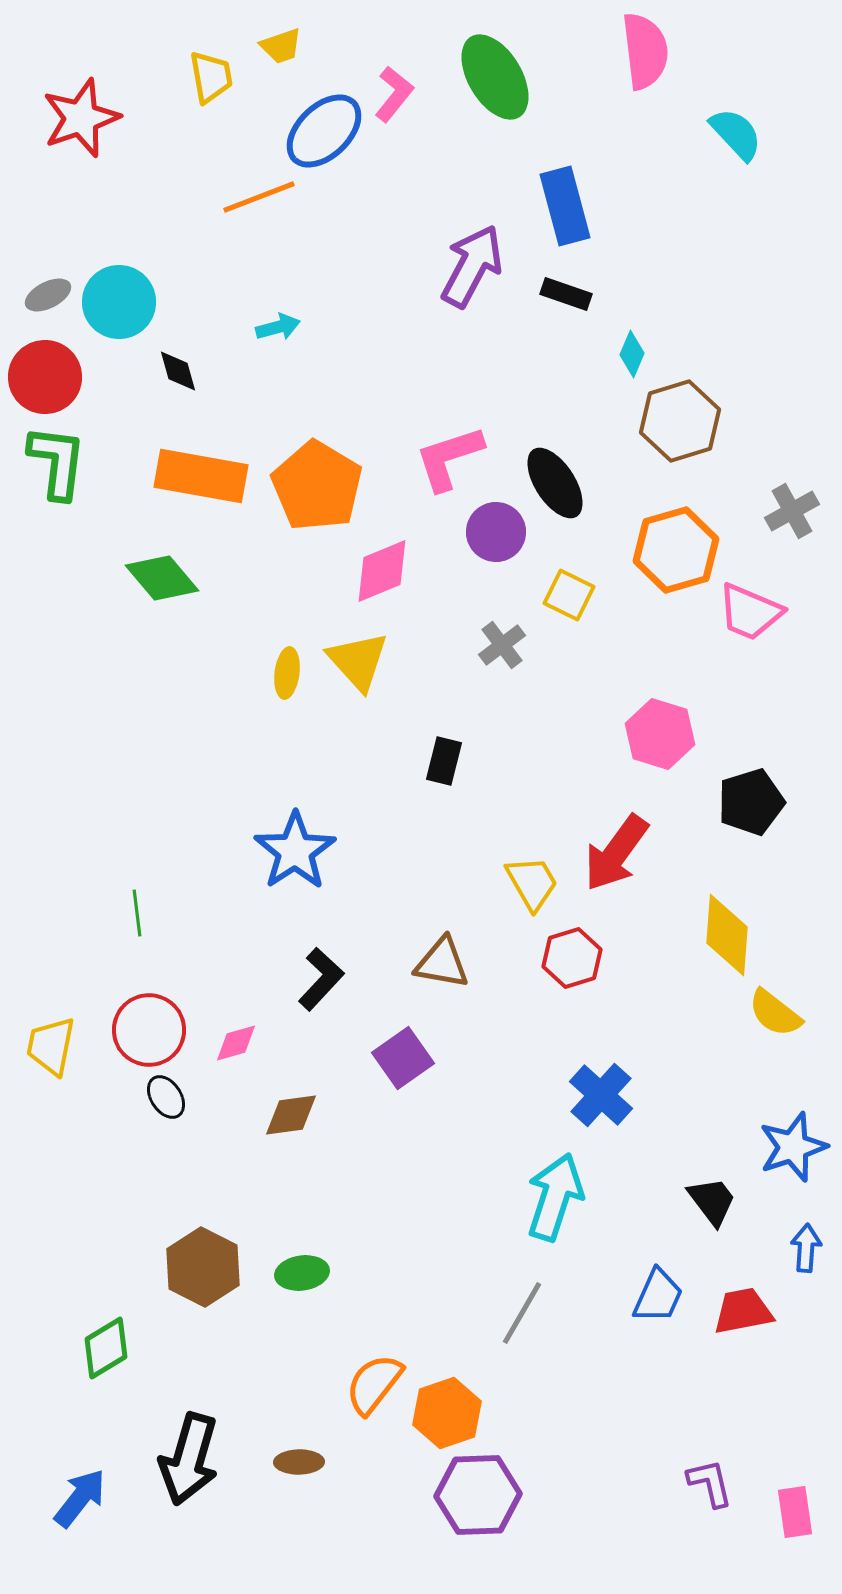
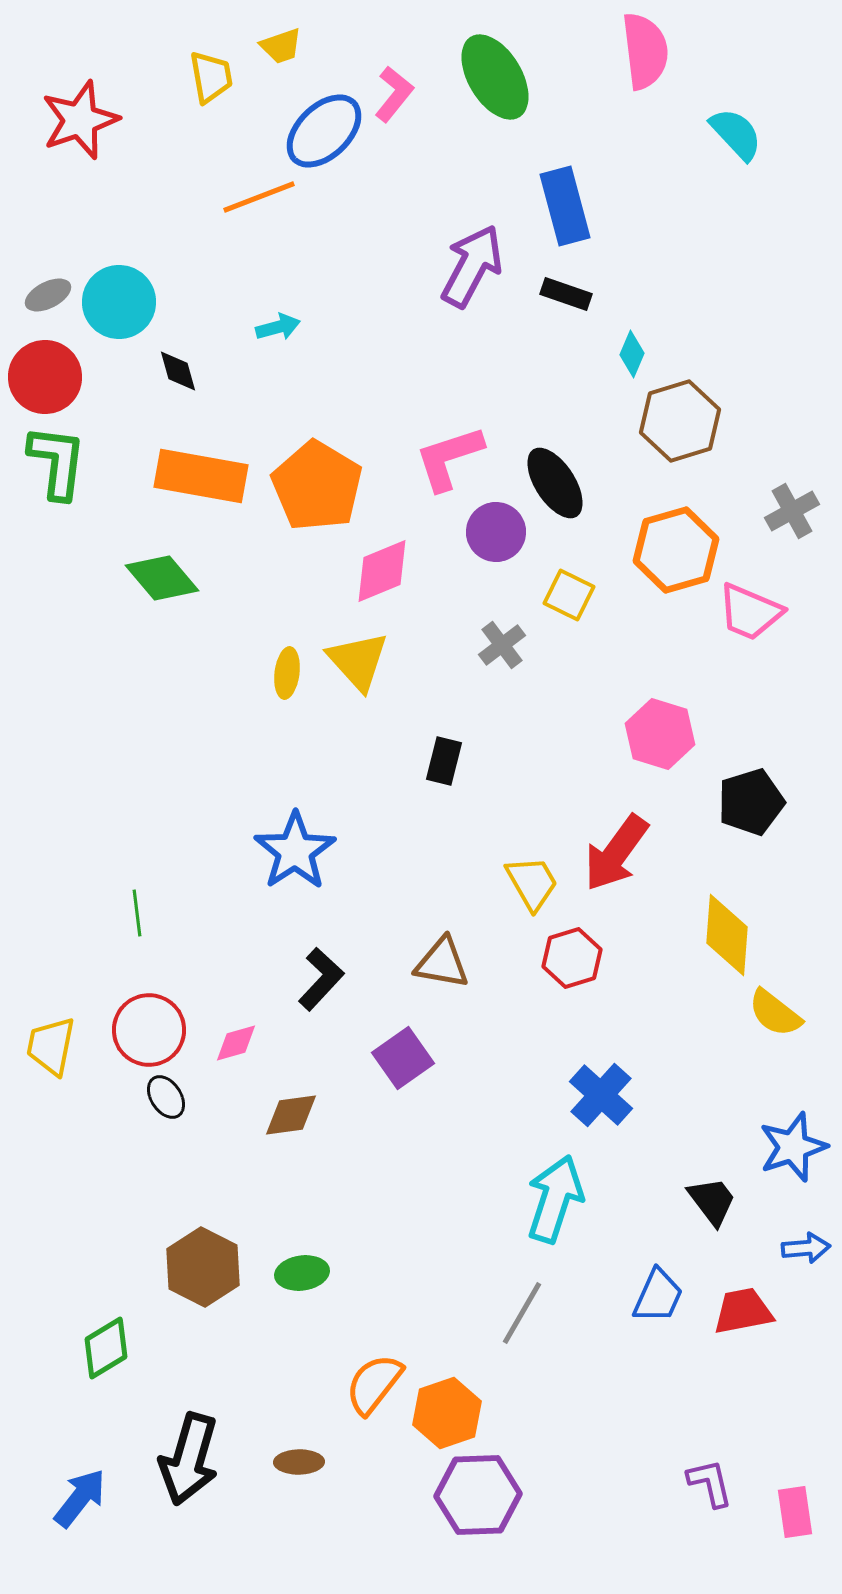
red star at (81, 118): moved 1 px left, 2 px down
cyan arrow at (555, 1197): moved 2 px down
blue arrow at (806, 1248): rotated 81 degrees clockwise
